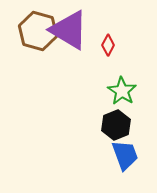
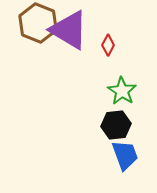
brown hexagon: moved 8 px up; rotated 6 degrees clockwise
black hexagon: rotated 16 degrees clockwise
